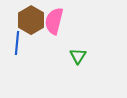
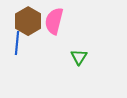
brown hexagon: moved 3 px left, 1 px down
green triangle: moved 1 px right, 1 px down
